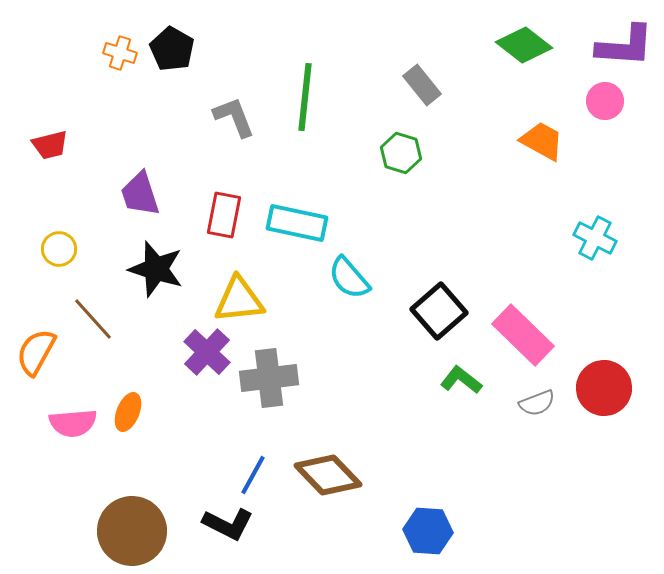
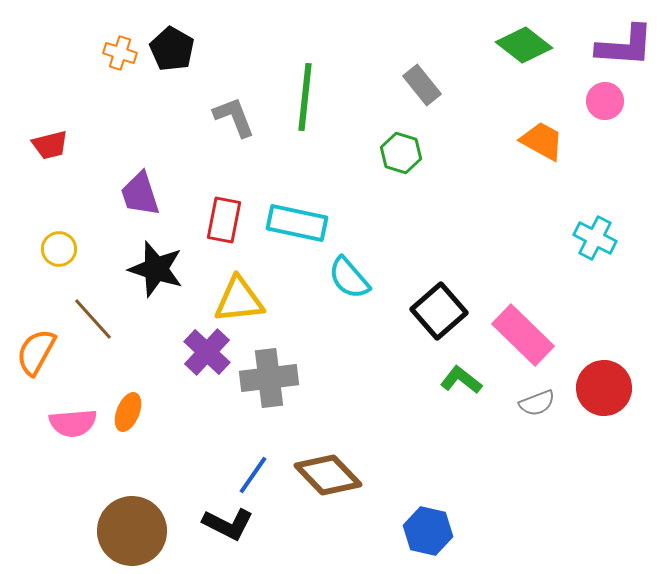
red rectangle: moved 5 px down
blue line: rotated 6 degrees clockwise
blue hexagon: rotated 9 degrees clockwise
